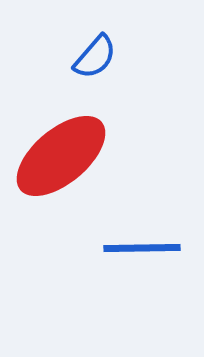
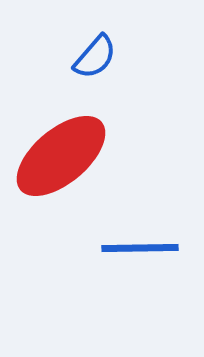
blue line: moved 2 px left
